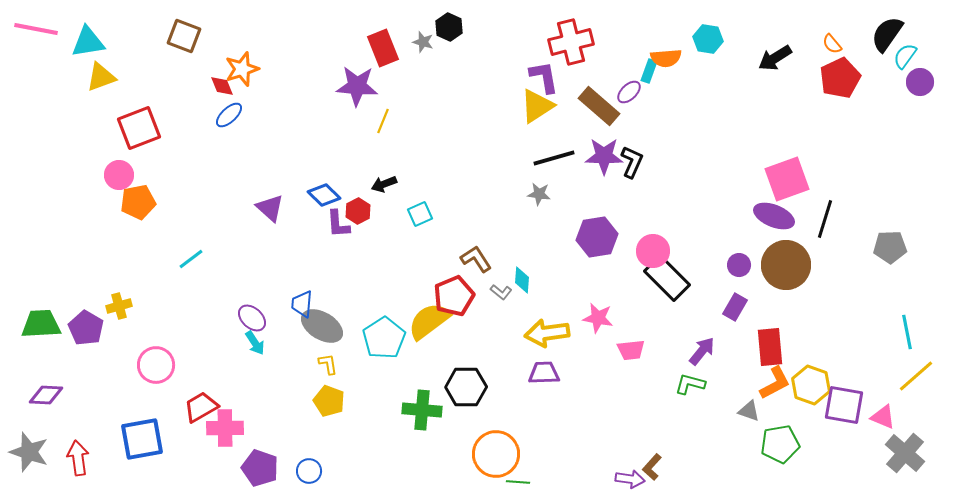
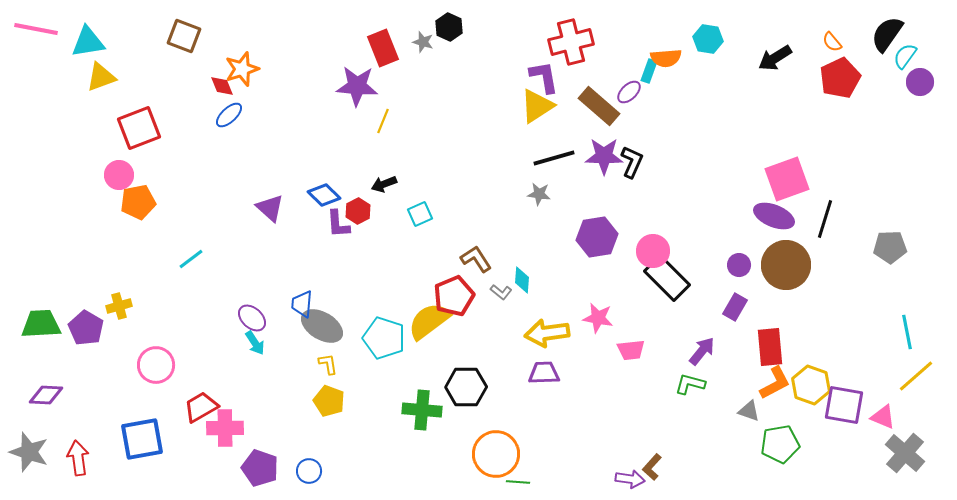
orange semicircle at (832, 44): moved 2 px up
cyan pentagon at (384, 338): rotated 21 degrees counterclockwise
